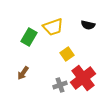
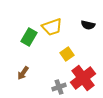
yellow trapezoid: moved 1 px left
gray cross: moved 1 px left, 2 px down
